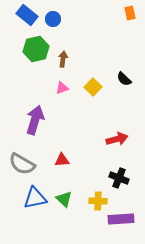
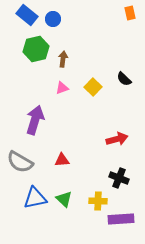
gray semicircle: moved 2 px left, 2 px up
